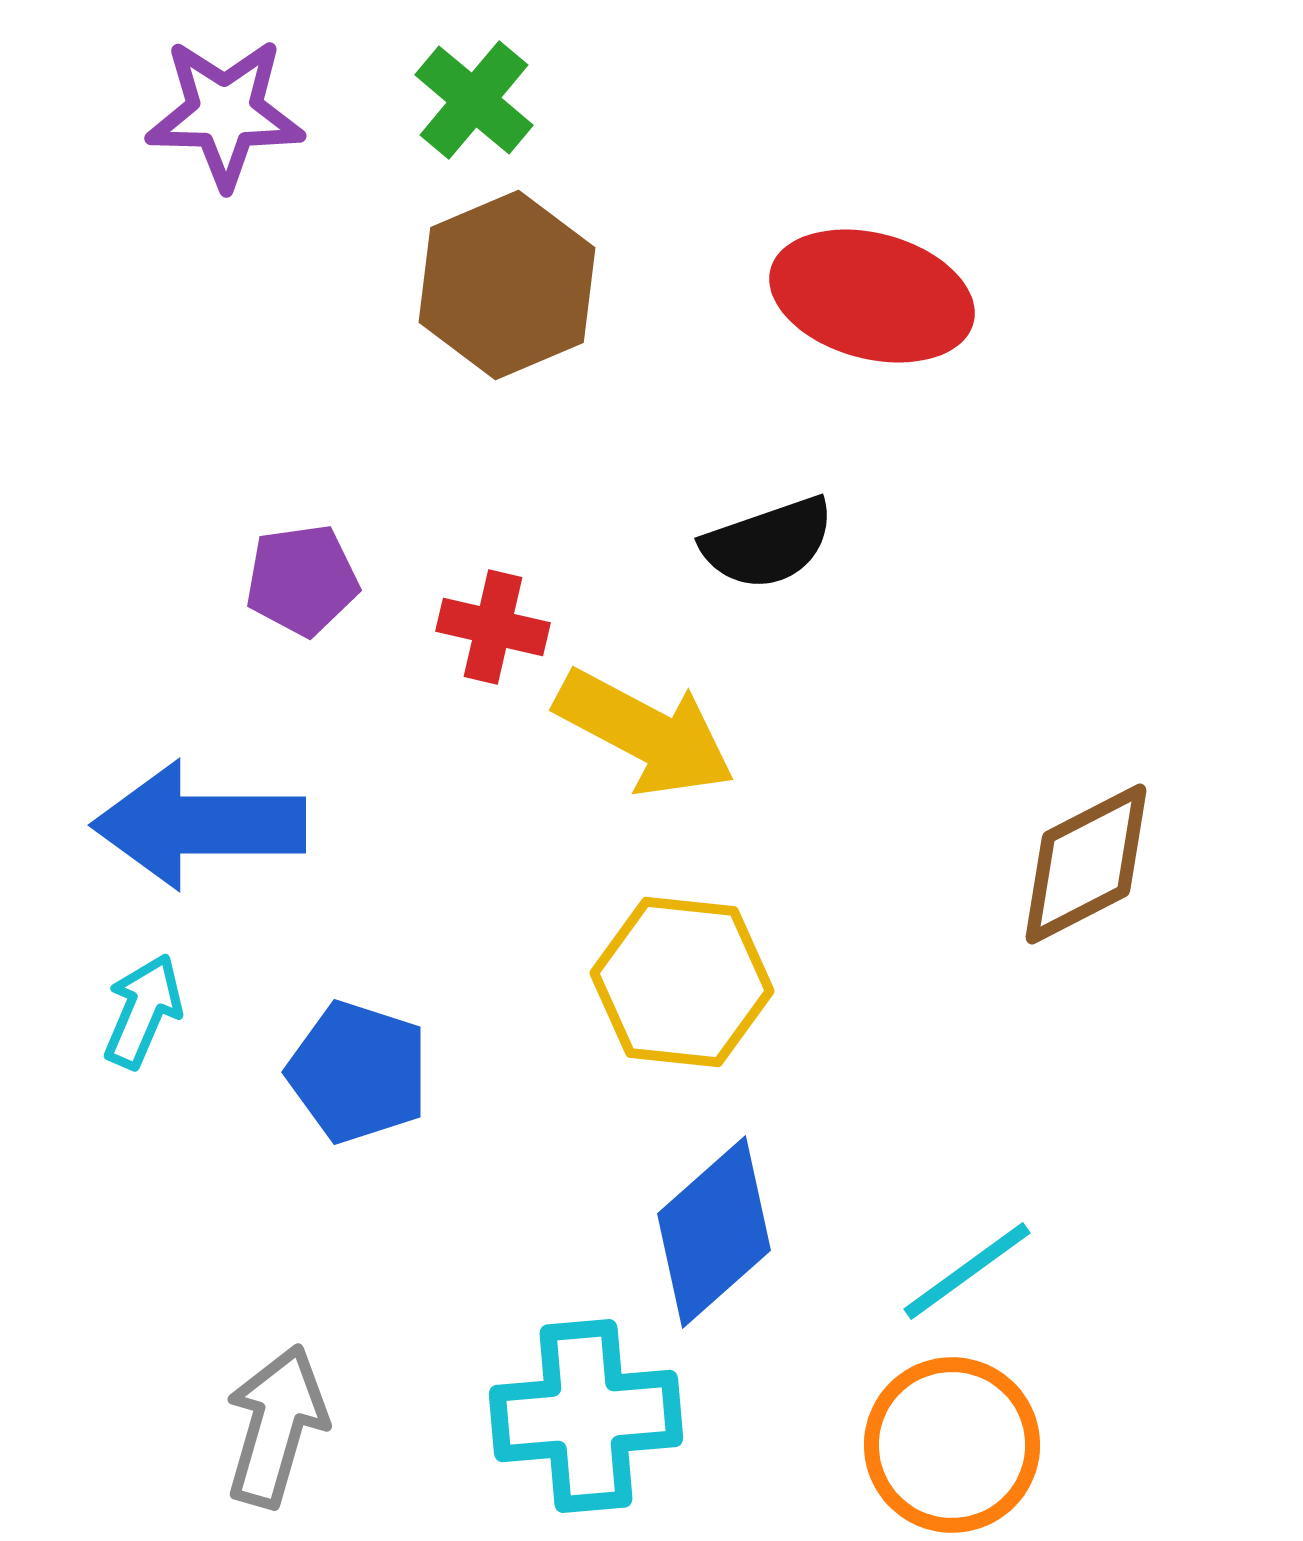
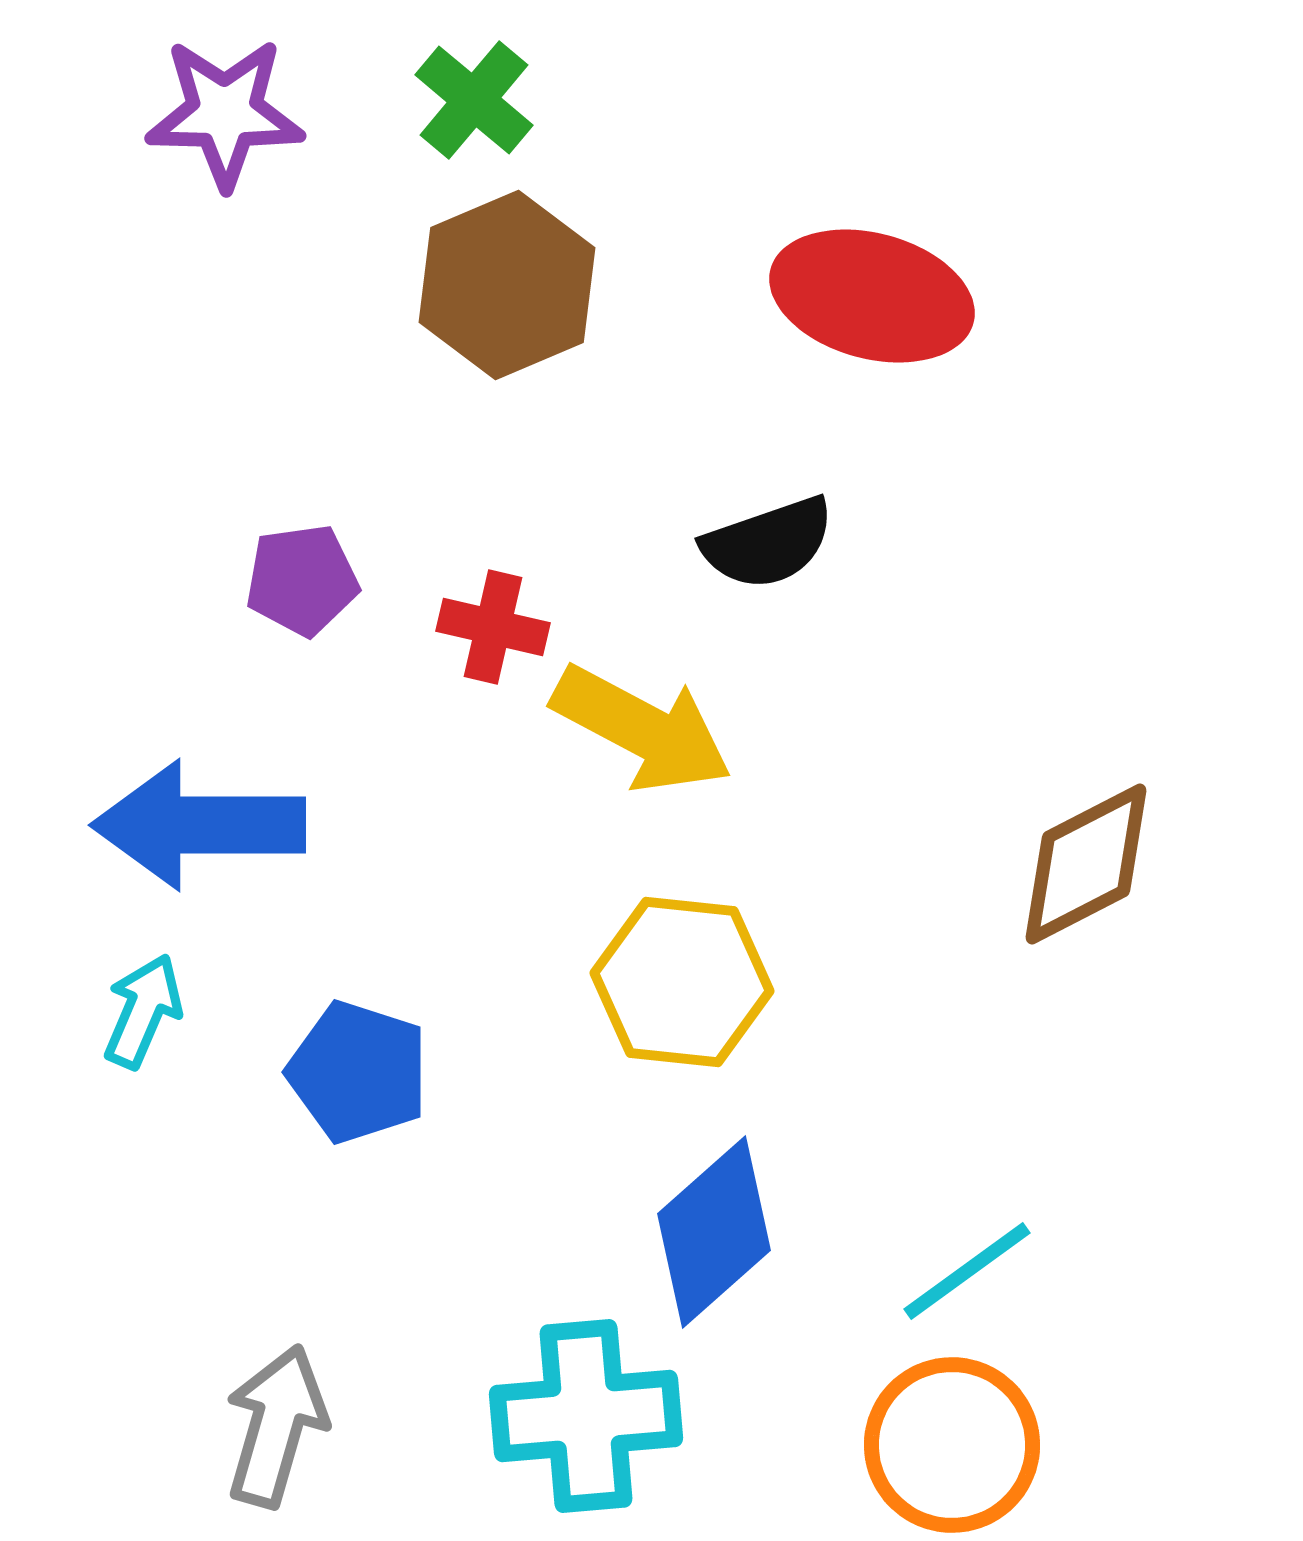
yellow arrow: moved 3 px left, 4 px up
